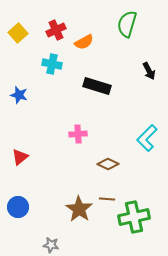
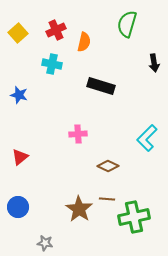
orange semicircle: rotated 48 degrees counterclockwise
black arrow: moved 5 px right, 8 px up; rotated 18 degrees clockwise
black rectangle: moved 4 px right
brown diamond: moved 2 px down
gray star: moved 6 px left, 2 px up
